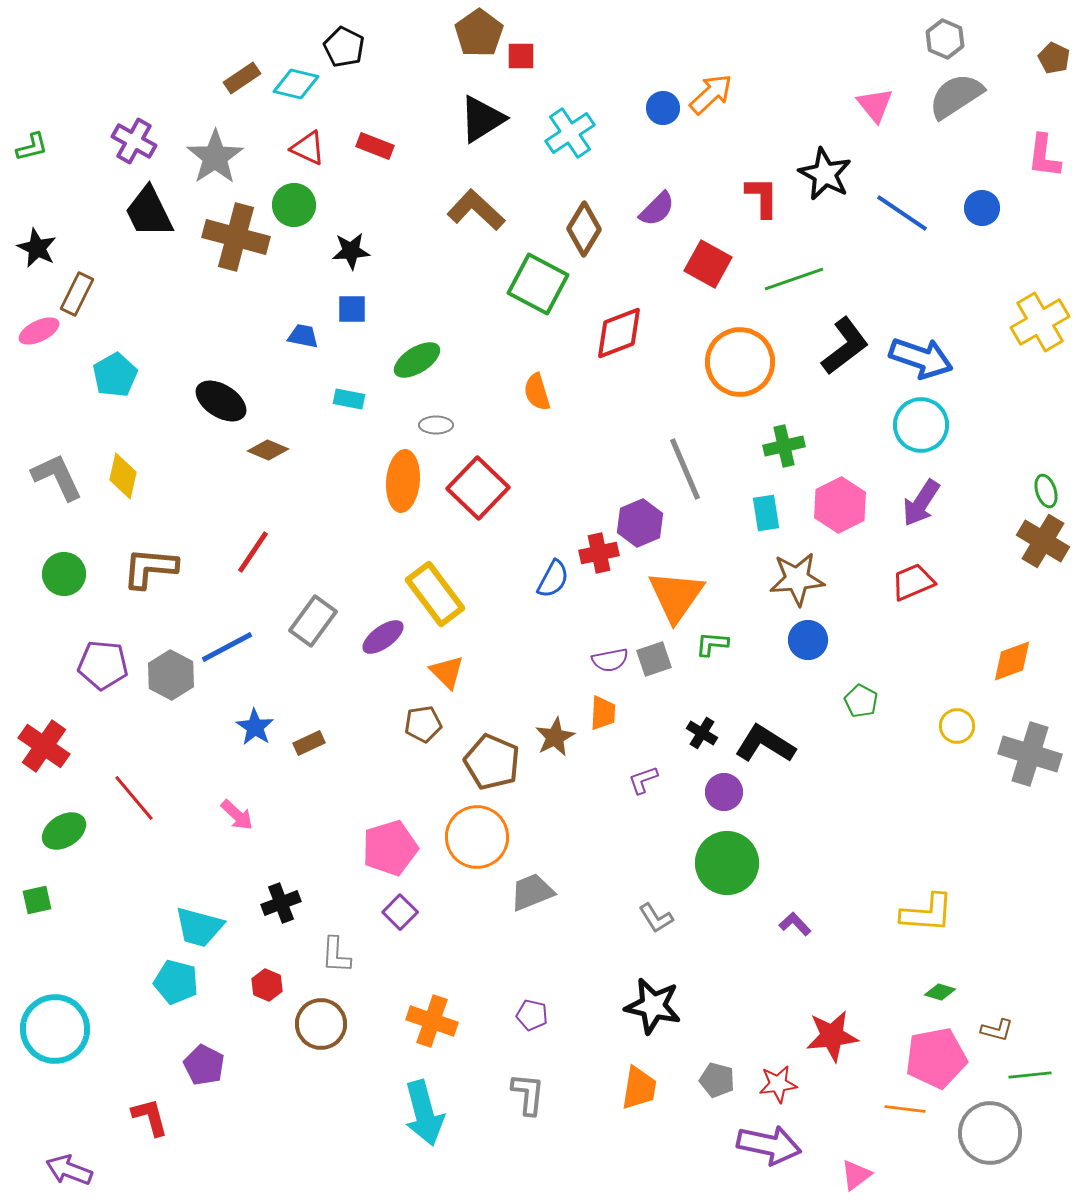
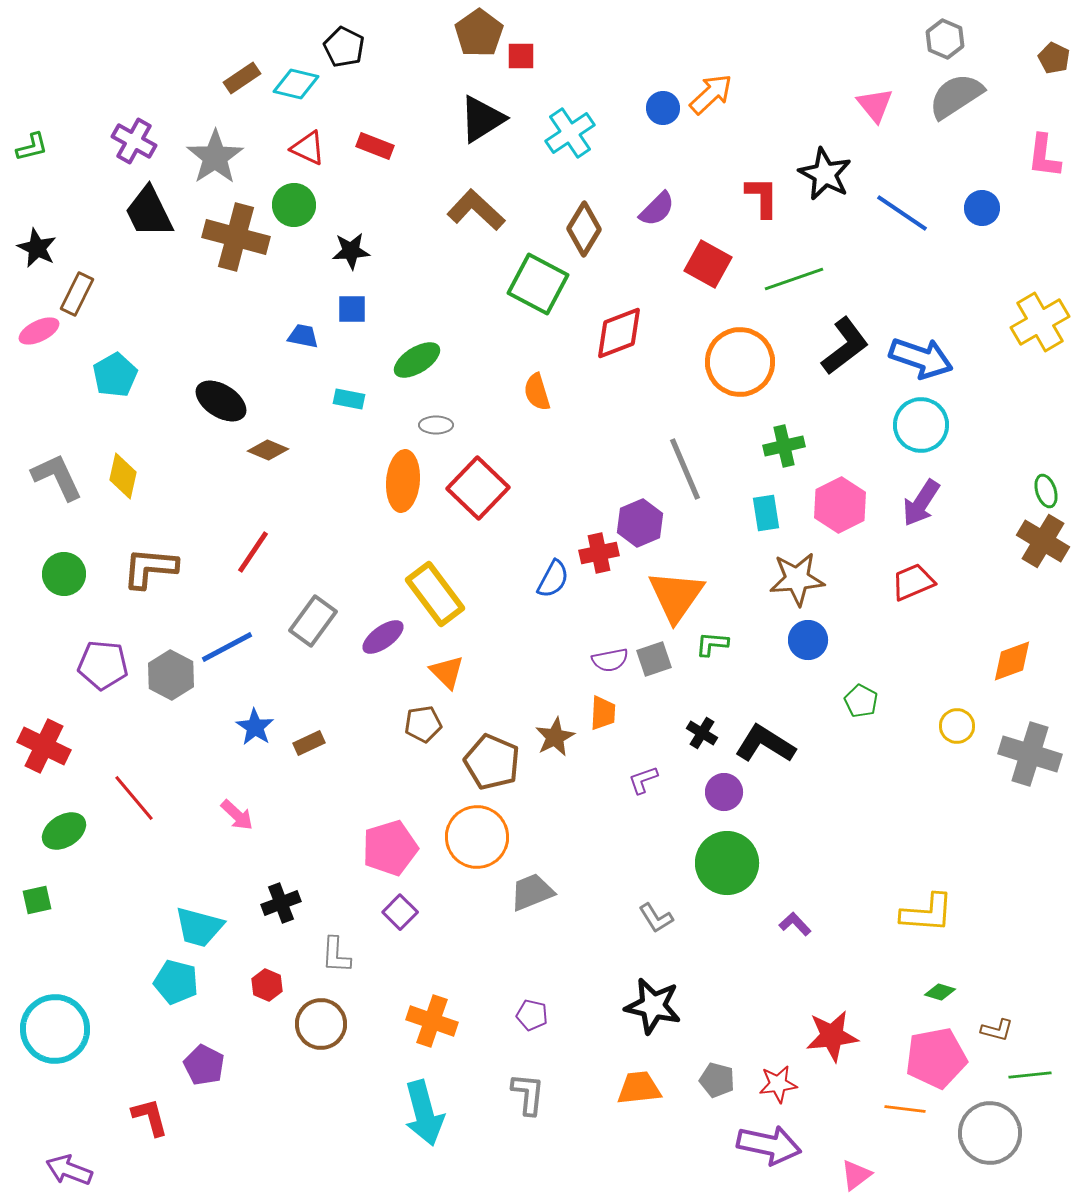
red cross at (44, 746): rotated 9 degrees counterclockwise
orange trapezoid at (639, 1088): rotated 105 degrees counterclockwise
